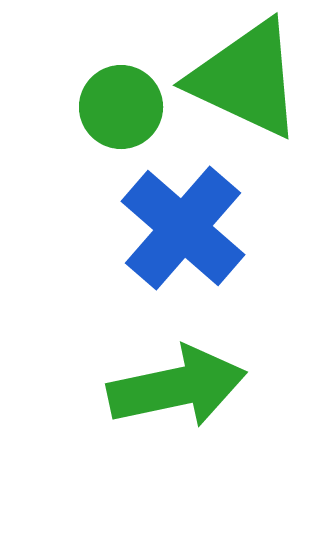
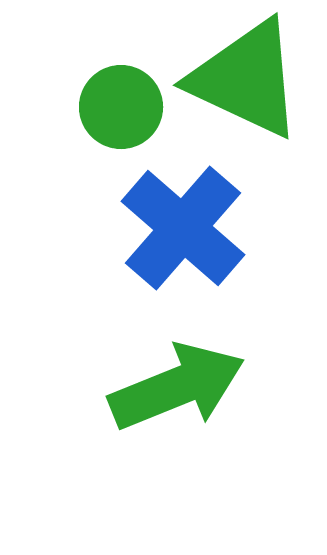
green arrow: rotated 10 degrees counterclockwise
